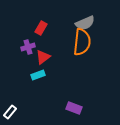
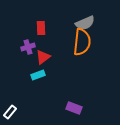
red rectangle: rotated 32 degrees counterclockwise
